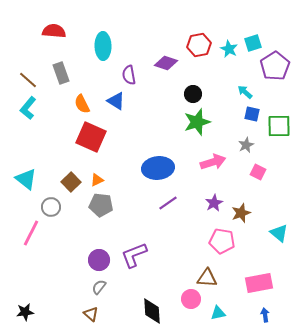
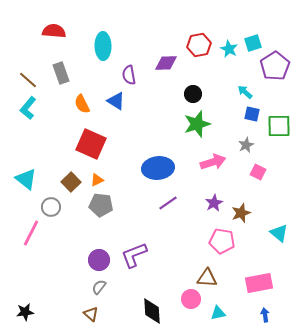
purple diamond at (166, 63): rotated 20 degrees counterclockwise
green star at (197, 122): moved 2 px down
red square at (91, 137): moved 7 px down
